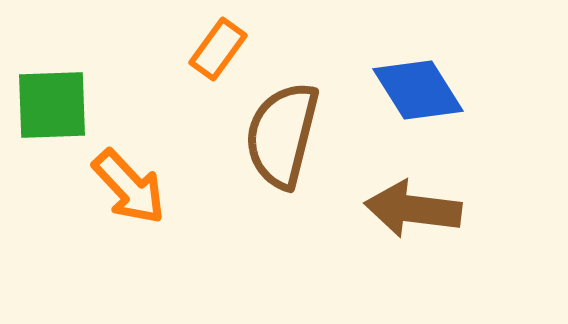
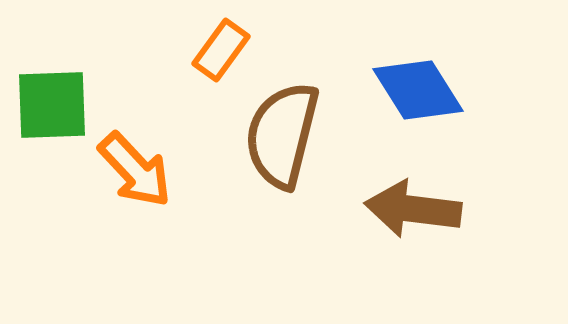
orange rectangle: moved 3 px right, 1 px down
orange arrow: moved 6 px right, 17 px up
